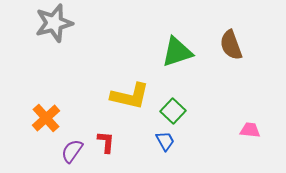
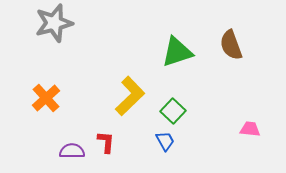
yellow L-shape: rotated 57 degrees counterclockwise
orange cross: moved 20 px up
pink trapezoid: moved 1 px up
purple semicircle: rotated 55 degrees clockwise
